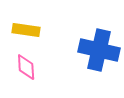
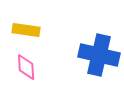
blue cross: moved 5 px down
